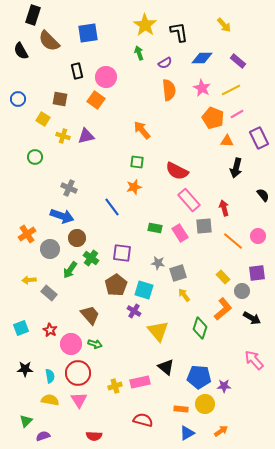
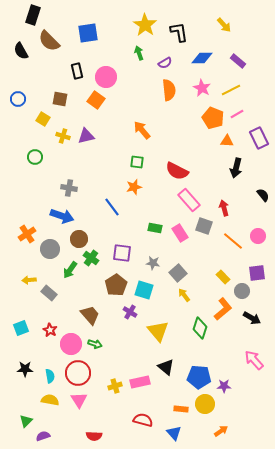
gray cross at (69, 188): rotated 14 degrees counterclockwise
gray square at (204, 226): rotated 24 degrees clockwise
brown circle at (77, 238): moved 2 px right, 1 px down
gray star at (158, 263): moved 5 px left
gray square at (178, 273): rotated 24 degrees counterclockwise
purple cross at (134, 311): moved 4 px left, 1 px down
blue triangle at (187, 433): moved 13 px left; rotated 42 degrees counterclockwise
